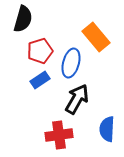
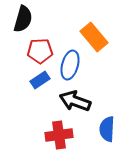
orange rectangle: moved 2 px left
red pentagon: rotated 15 degrees clockwise
blue ellipse: moved 1 px left, 2 px down
black arrow: moved 2 px left, 2 px down; rotated 100 degrees counterclockwise
